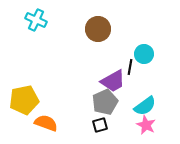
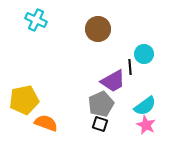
black line: rotated 14 degrees counterclockwise
gray pentagon: moved 4 px left, 2 px down
black square: moved 1 px up; rotated 35 degrees clockwise
